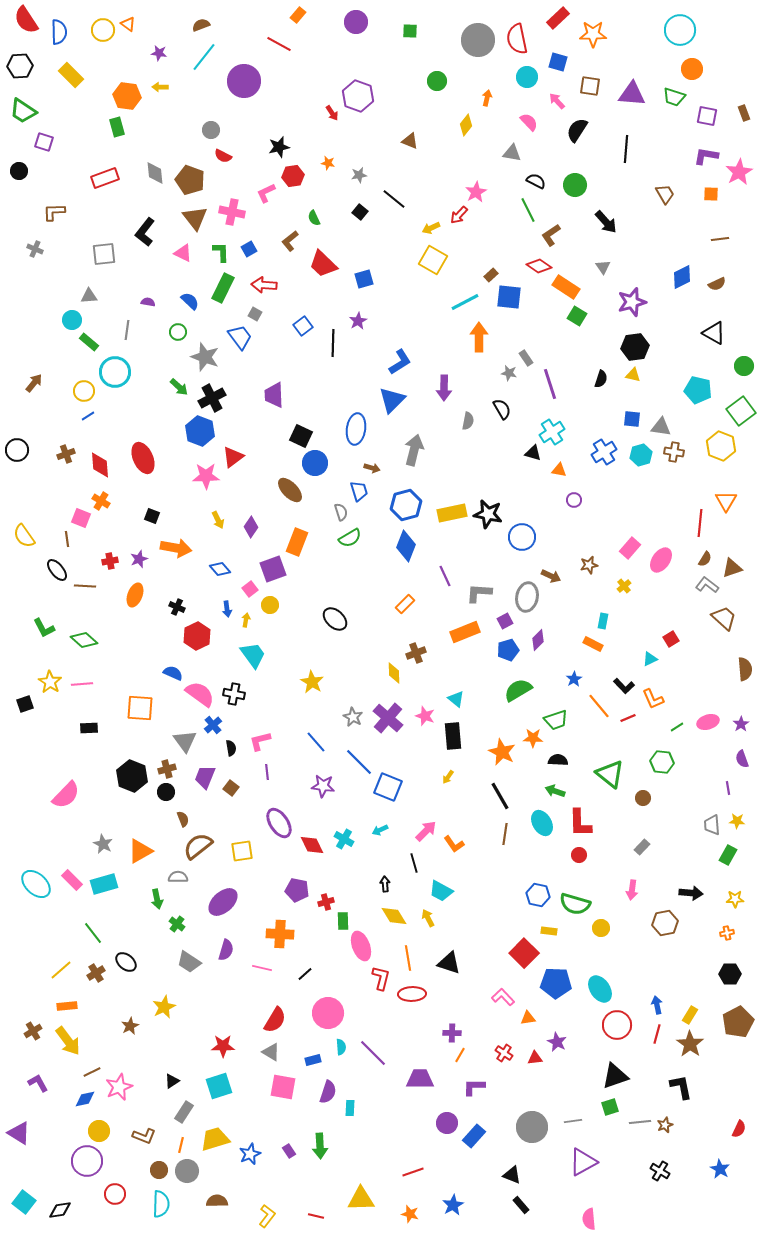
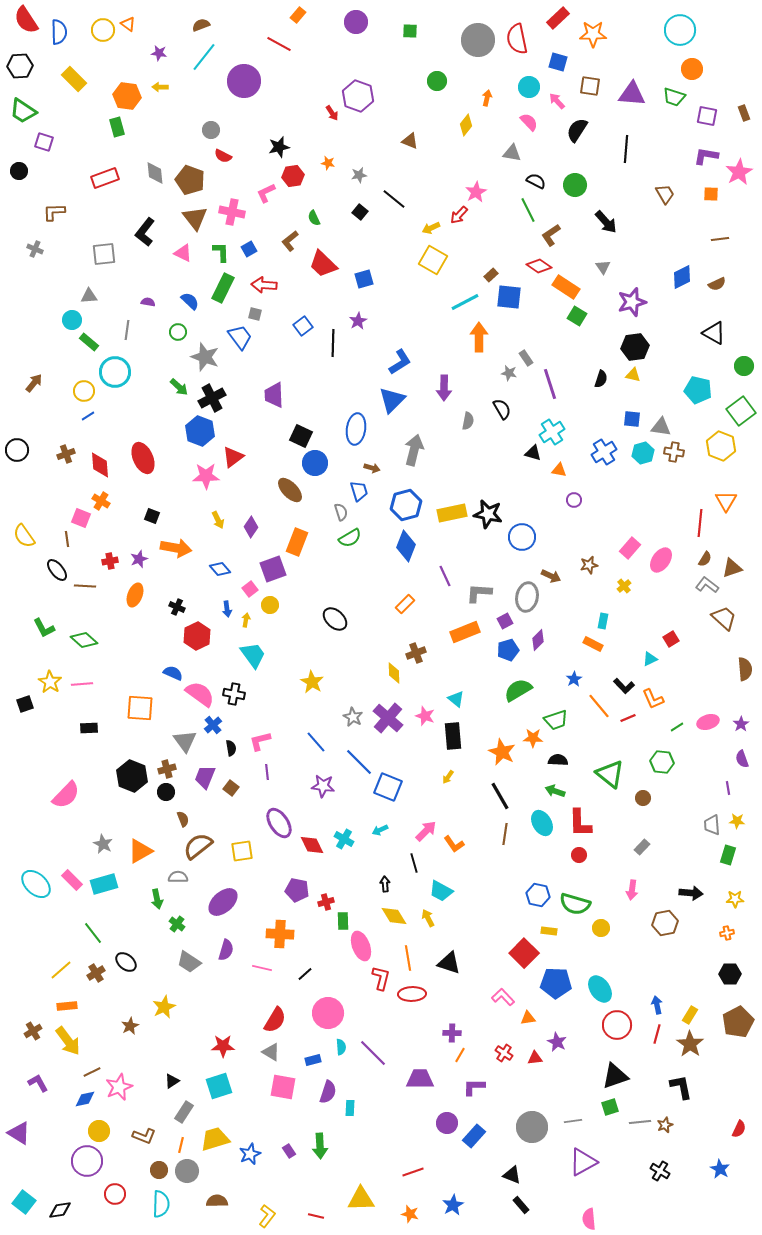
yellow rectangle at (71, 75): moved 3 px right, 4 px down
cyan circle at (527, 77): moved 2 px right, 10 px down
gray square at (255, 314): rotated 16 degrees counterclockwise
cyan hexagon at (641, 455): moved 2 px right, 2 px up
green rectangle at (728, 855): rotated 12 degrees counterclockwise
